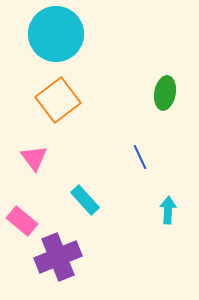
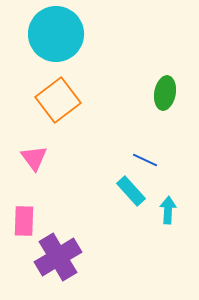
blue line: moved 5 px right, 3 px down; rotated 40 degrees counterclockwise
cyan rectangle: moved 46 px right, 9 px up
pink rectangle: moved 2 px right; rotated 52 degrees clockwise
purple cross: rotated 9 degrees counterclockwise
